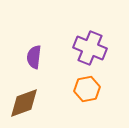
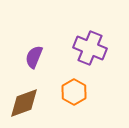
purple semicircle: rotated 15 degrees clockwise
orange hexagon: moved 13 px left, 3 px down; rotated 20 degrees counterclockwise
